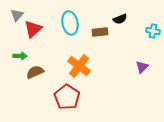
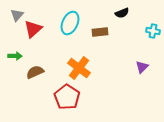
black semicircle: moved 2 px right, 6 px up
cyan ellipse: rotated 35 degrees clockwise
green arrow: moved 5 px left
orange cross: moved 2 px down
